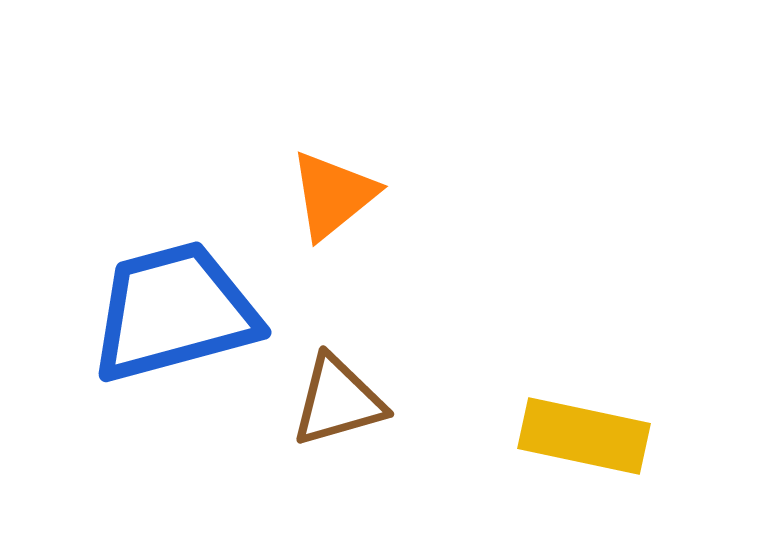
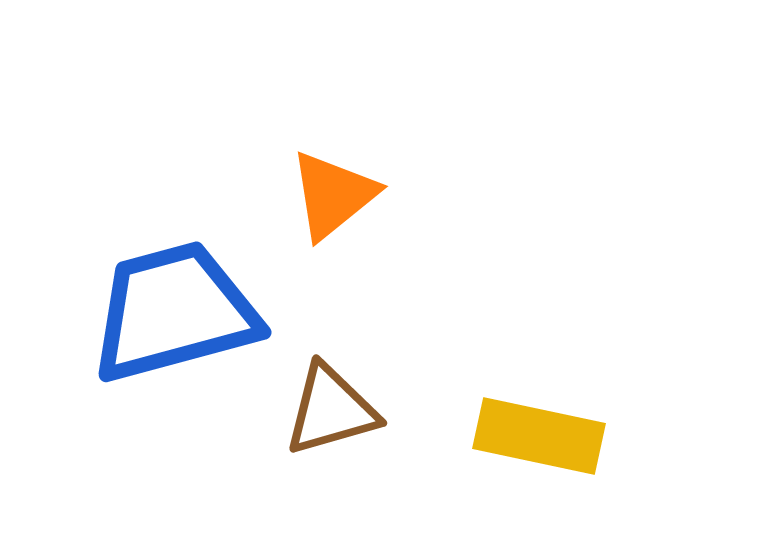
brown triangle: moved 7 px left, 9 px down
yellow rectangle: moved 45 px left
